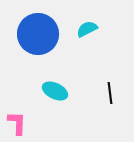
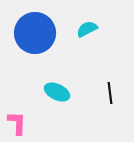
blue circle: moved 3 px left, 1 px up
cyan ellipse: moved 2 px right, 1 px down
